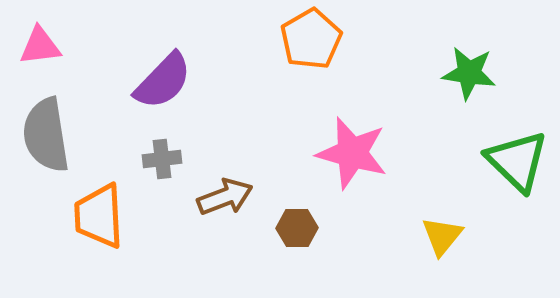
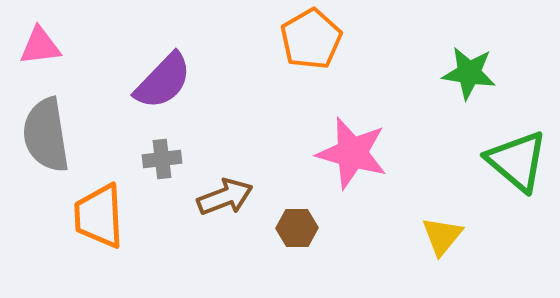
green triangle: rotated 4 degrees counterclockwise
